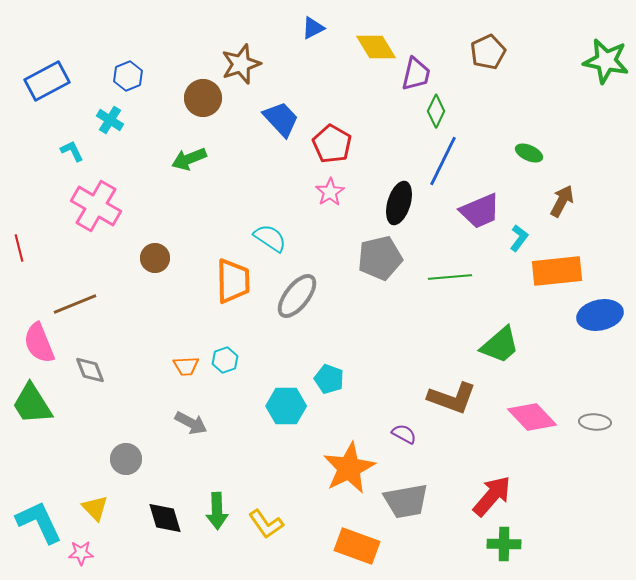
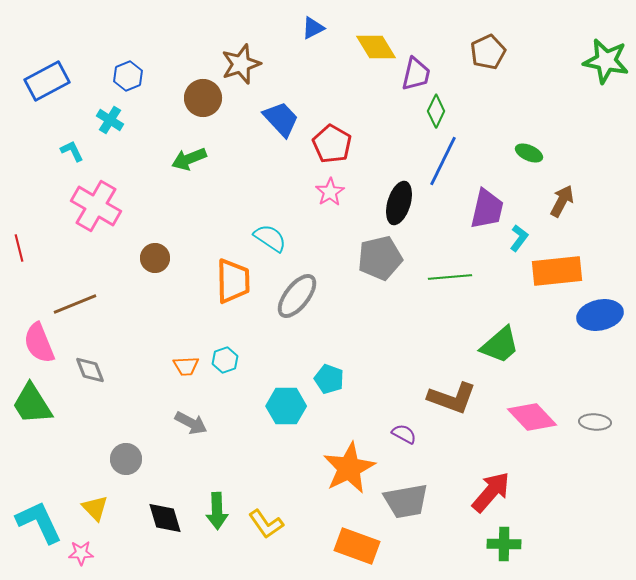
purple trapezoid at (480, 211): moved 7 px right, 2 px up; rotated 54 degrees counterclockwise
red arrow at (492, 496): moved 1 px left, 4 px up
